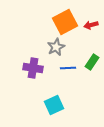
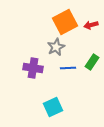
cyan square: moved 1 px left, 2 px down
